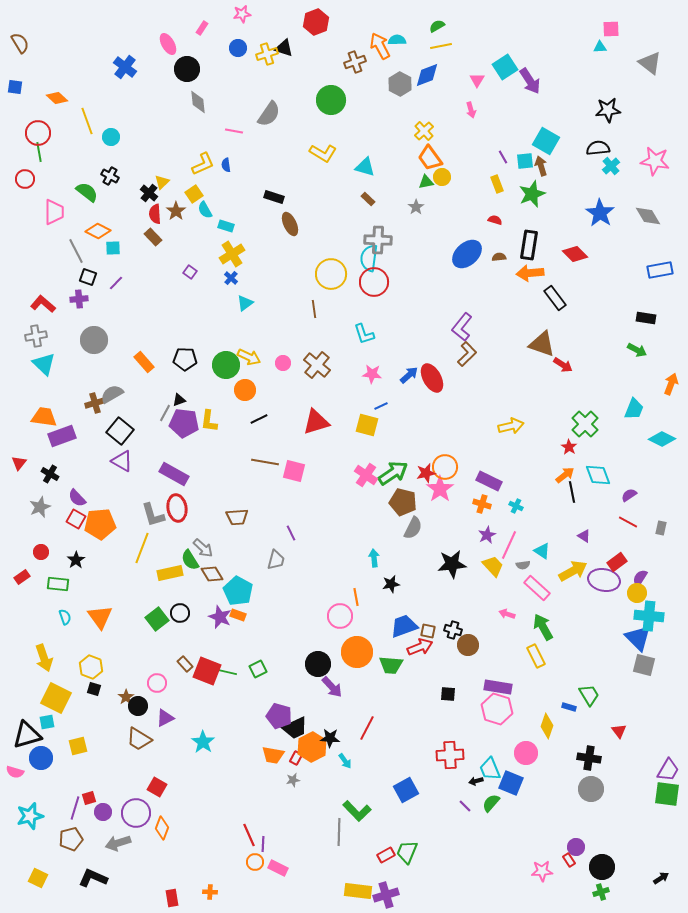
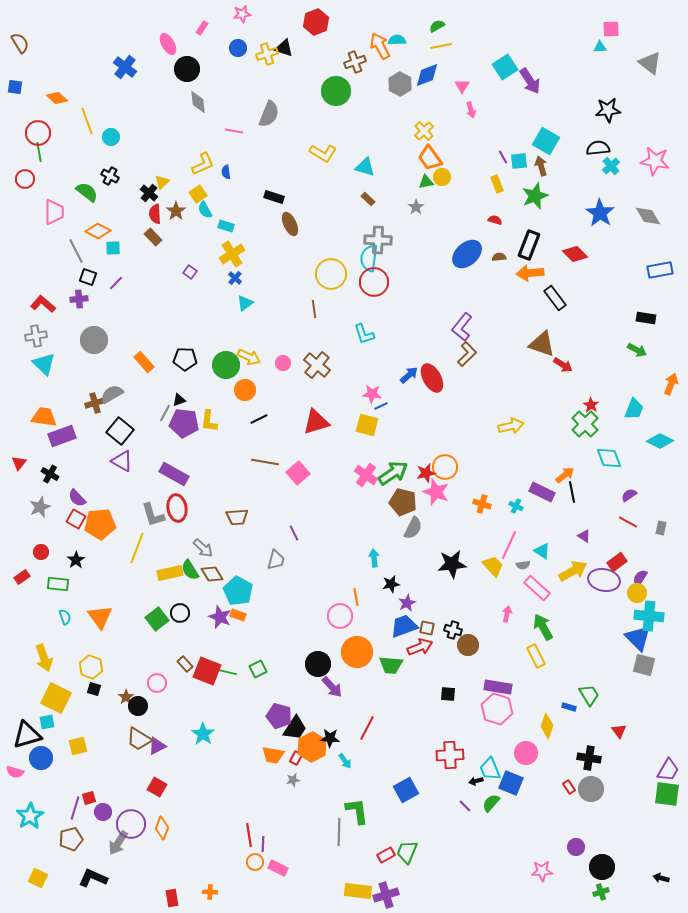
pink triangle at (477, 80): moved 15 px left, 6 px down
green circle at (331, 100): moved 5 px right, 9 px up
gray semicircle at (269, 114): rotated 12 degrees counterclockwise
cyan square at (525, 161): moved 6 px left
blue semicircle at (226, 165): moved 7 px down
yellow square at (194, 194): moved 4 px right
green star at (532, 194): moved 3 px right, 2 px down
black rectangle at (529, 245): rotated 12 degrees clockwise
blue cross at (231, 278): moved 4 px right
pink star at (372, 374): moved 20 px down
cyan diamond at (662, 439): moved 2 px left, 2 px down
red star at (569, 447): moved 22 px right, 42 px up
pink square at (294, 471): moved 4 px right, 2 px down; rotated 35 degrees clockwise
cyan diamond at (598, 475): moved 11 px right, 17 px up
purple rectangle at (489, 481): moved 53 px right, 11 px down
pink star at (440, 489): moved 4 px left, 3 px down; rotated 16 degrees counterclockwise
purple line at (291, 533): moved 3 px right
purple star at (487, 535): moved 80 px left, 68 px down
yellow line at (142, 548): moved 5 px left
green semicircle at (190, 560): moved 10 px down
pink arrow at (507, 614): rotated 84 degrees clockwise
brown square at (428, 631): moved 1 px left, 3 px up
purple triangle at (165, 718): moved 8 px left, 28 px down
black trapezoid at (295, 728): rotated 32 degrees counterclockwise
cyan star at (203, 742): moved 8 px up
green L-shape at (357, 811): rotated 144 degrees counterclockwise
purple circle at (136, 813): moved 5 px left, 11 px down
cyan star at (30, 816): rotated 16 degrees counterclockwise
red line at (249, 835): rotated 15 degrees clockwise
gray arrow at (118, 843): rotated 40 degrees counterclockwise
red rectangle at (569, 860): moved 73 px up
black arrow at (661, 878): rotated 133 degrees counterclockwise
